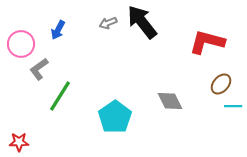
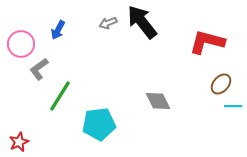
gray diamond: moved 12 px left
cyan pentagon: moved 16 px left, 7 px down; rotated 28 degrees clockwise
red star: rotated 24 degrees counterclockwise
